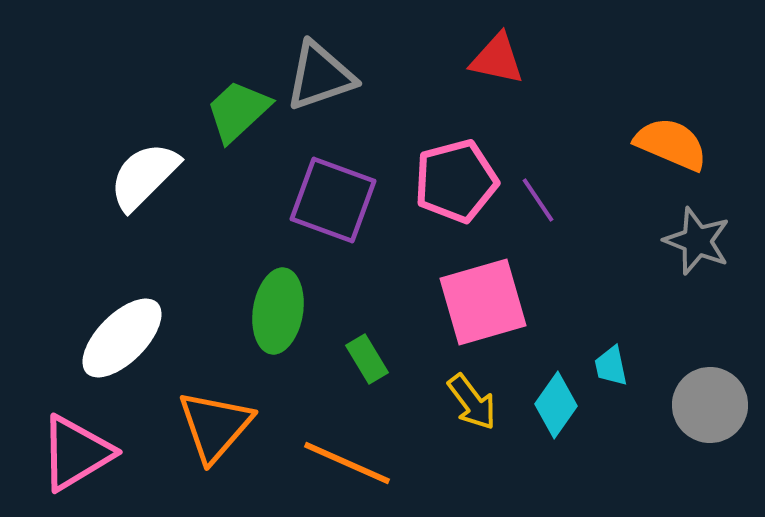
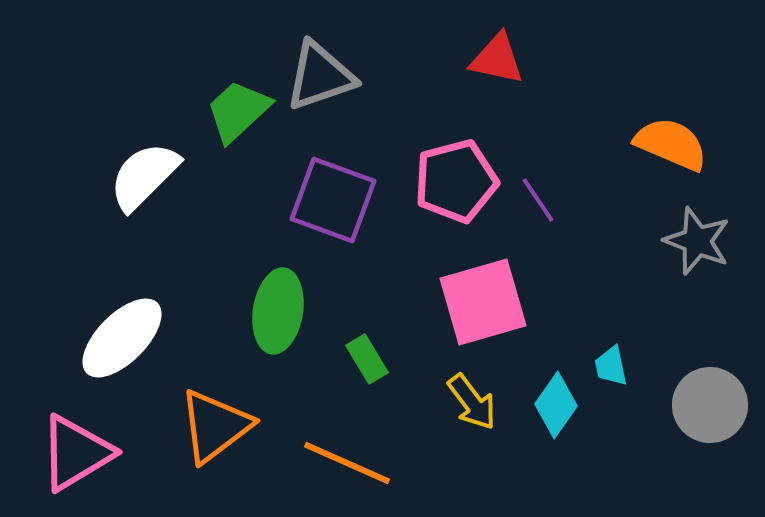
orange triangle: rotated 12 degrees clockwise
